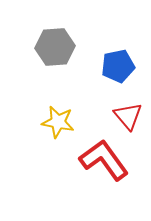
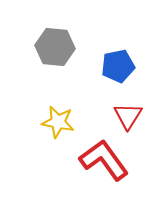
gray hexagon: rotated 9 degrees clockwise
red triangle: rotated 12 degrees clockwise
